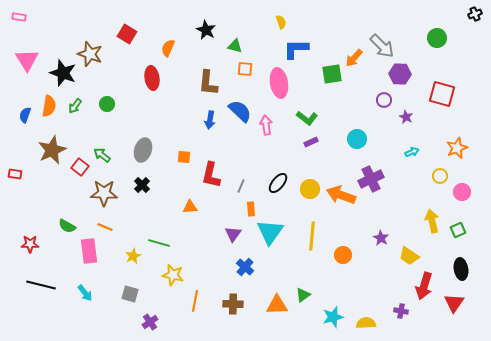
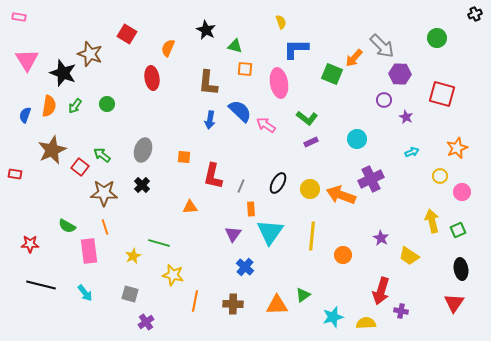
green square at (332, 74): rotated 30 degrees clockwise
pink arrow at (266, 125): rotated 48 degrees counterclockwise
red L-shape at (211, 175): moved 2 px right, 1 px down
black ellipse at (278, 183): rotated 10 degrees counterclockwise
orange line at (105, 227): rotated 49 degrees clockwise
red arrow at (424, 286): moved 43 px left, 5 px down
purple cross at (150, 322): moved 4 px left
